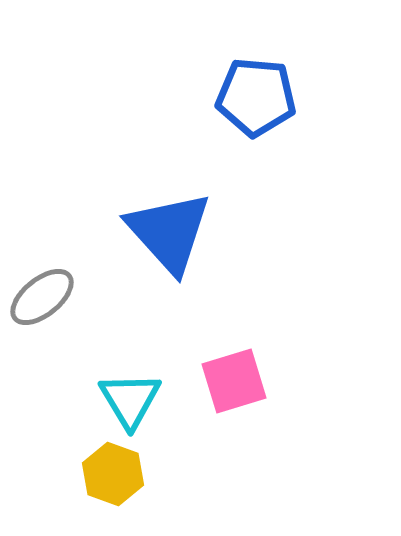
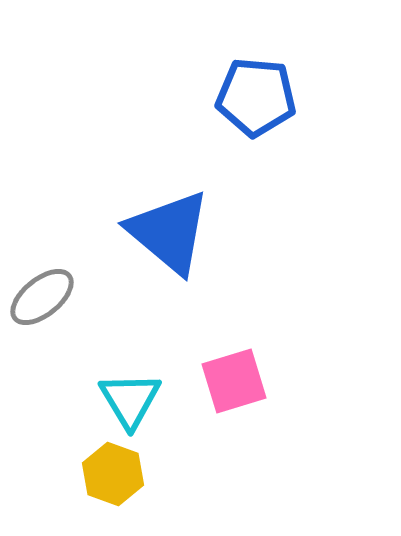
blue triangle: rotated 8 degrees counterclockwise
